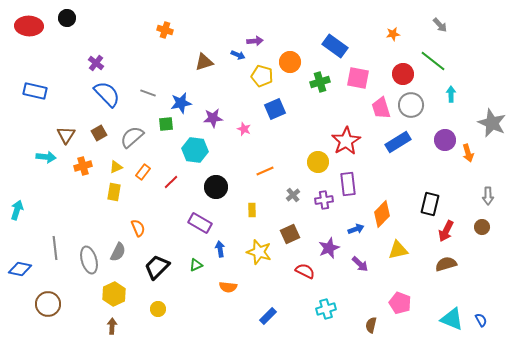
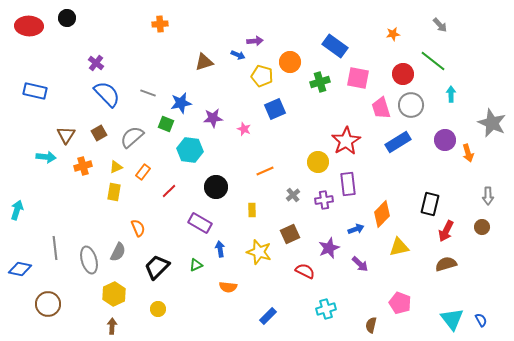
orange cross at (165, 30): moved 5 px left, 6 px up; rotated 21 degrees counterclockwise
green square at (166, 124): rotated 28 degrees clockwise
cyan hexagon at (195, 150): moved 5 px left
red line at (171, 182): moved 2 px left, 9 px down
yellow triangle at (398, 250): moved 1 px right, 3 px up
cyan triangle at (452, 319): rotated 30 degrees clockwise
